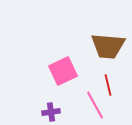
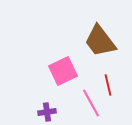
brown trapezoid: moved 8 px left, 5 px up; rotated 48 degrees clockwise
pink line: moved 4 px left, 2 px up
purple cross: moved 4 px left
